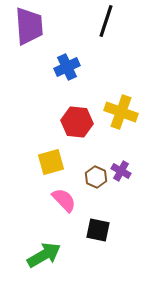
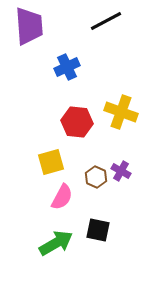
black line: rotated 44 degrees clockwise
pink semicircle: moved 2 px left, 3 px up; rotated 72 degrees clockwise
green arrow: moved 12 px right, 12 px up
